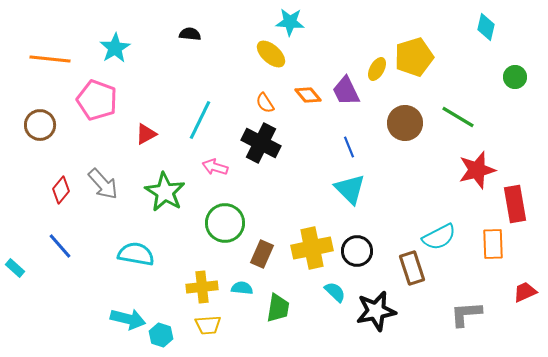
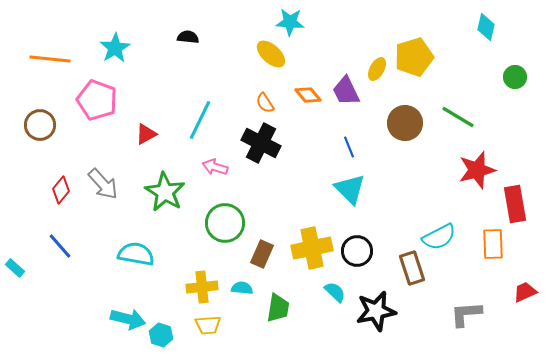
black semicircle at (190, 34): moved 2 px left, 3 px down
